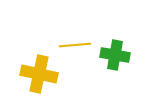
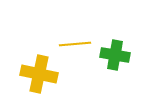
yellow line: moved 1 px up
